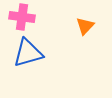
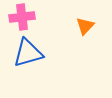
pink cross: rotated 15 degrees counterclockwise
